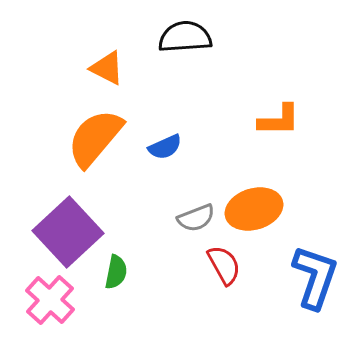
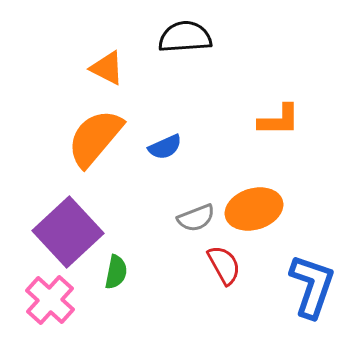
blue L-shape: moved 3 px left, 9 px down
